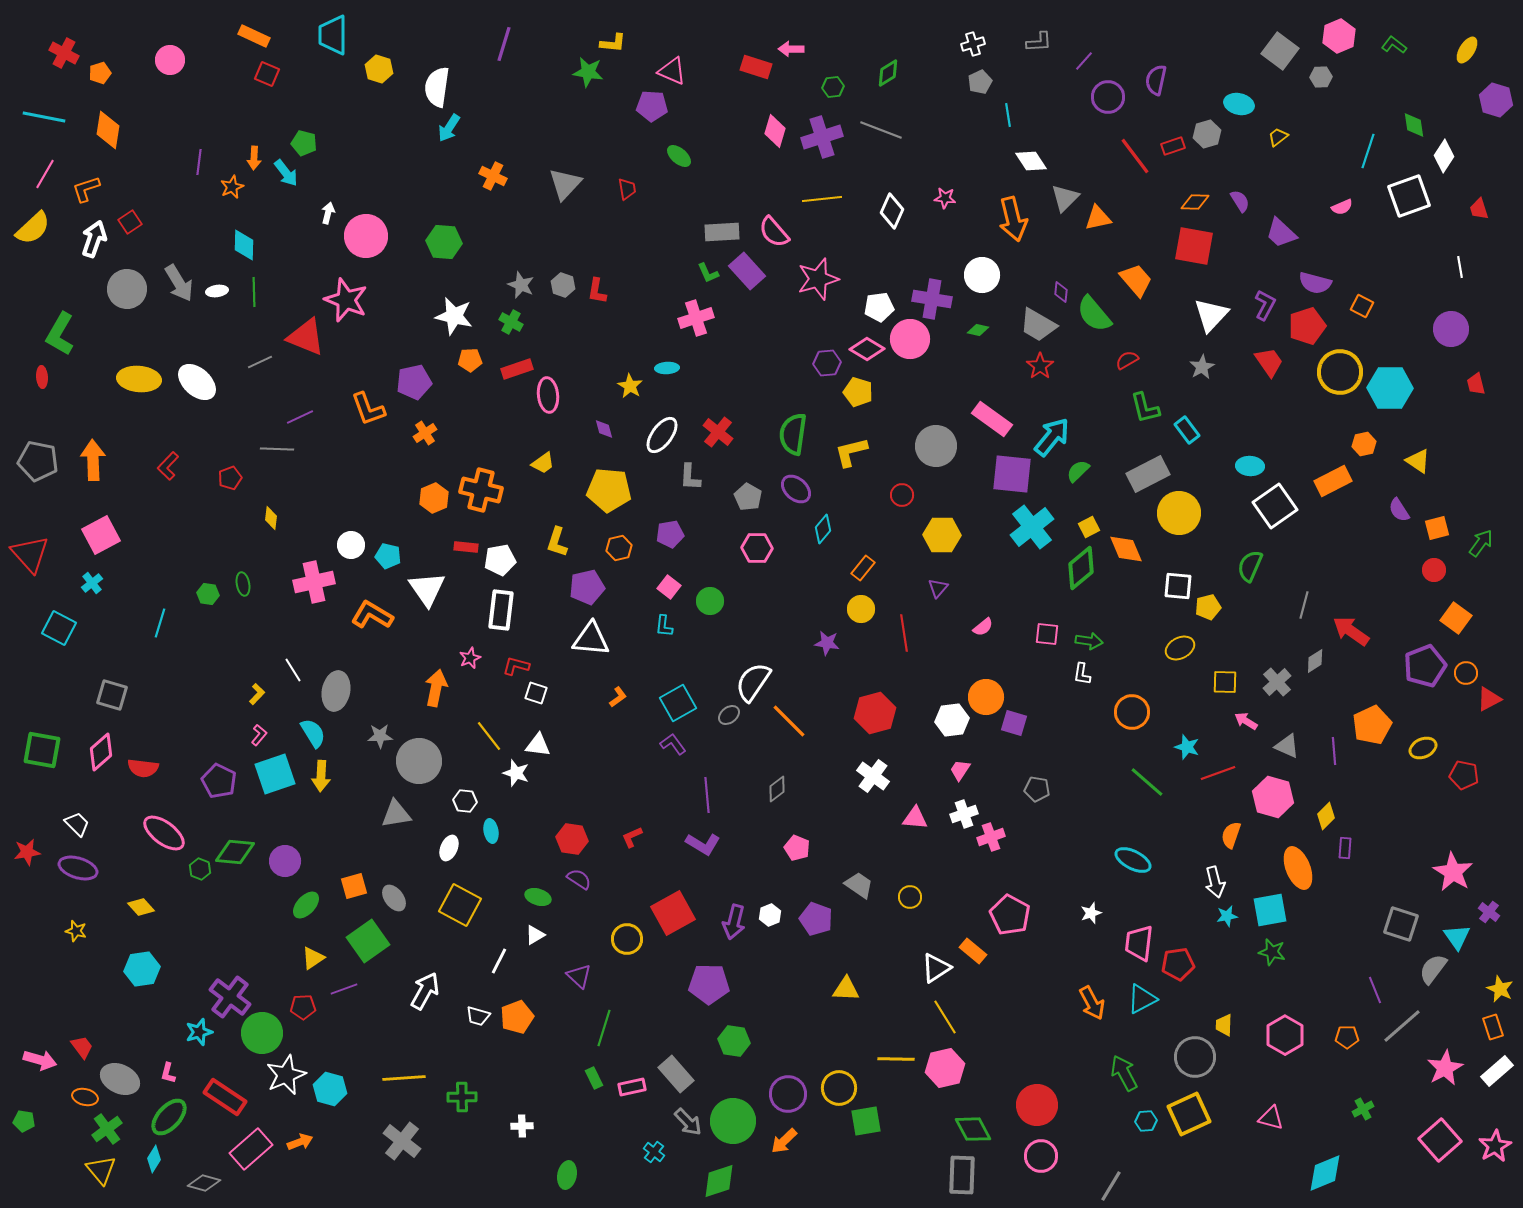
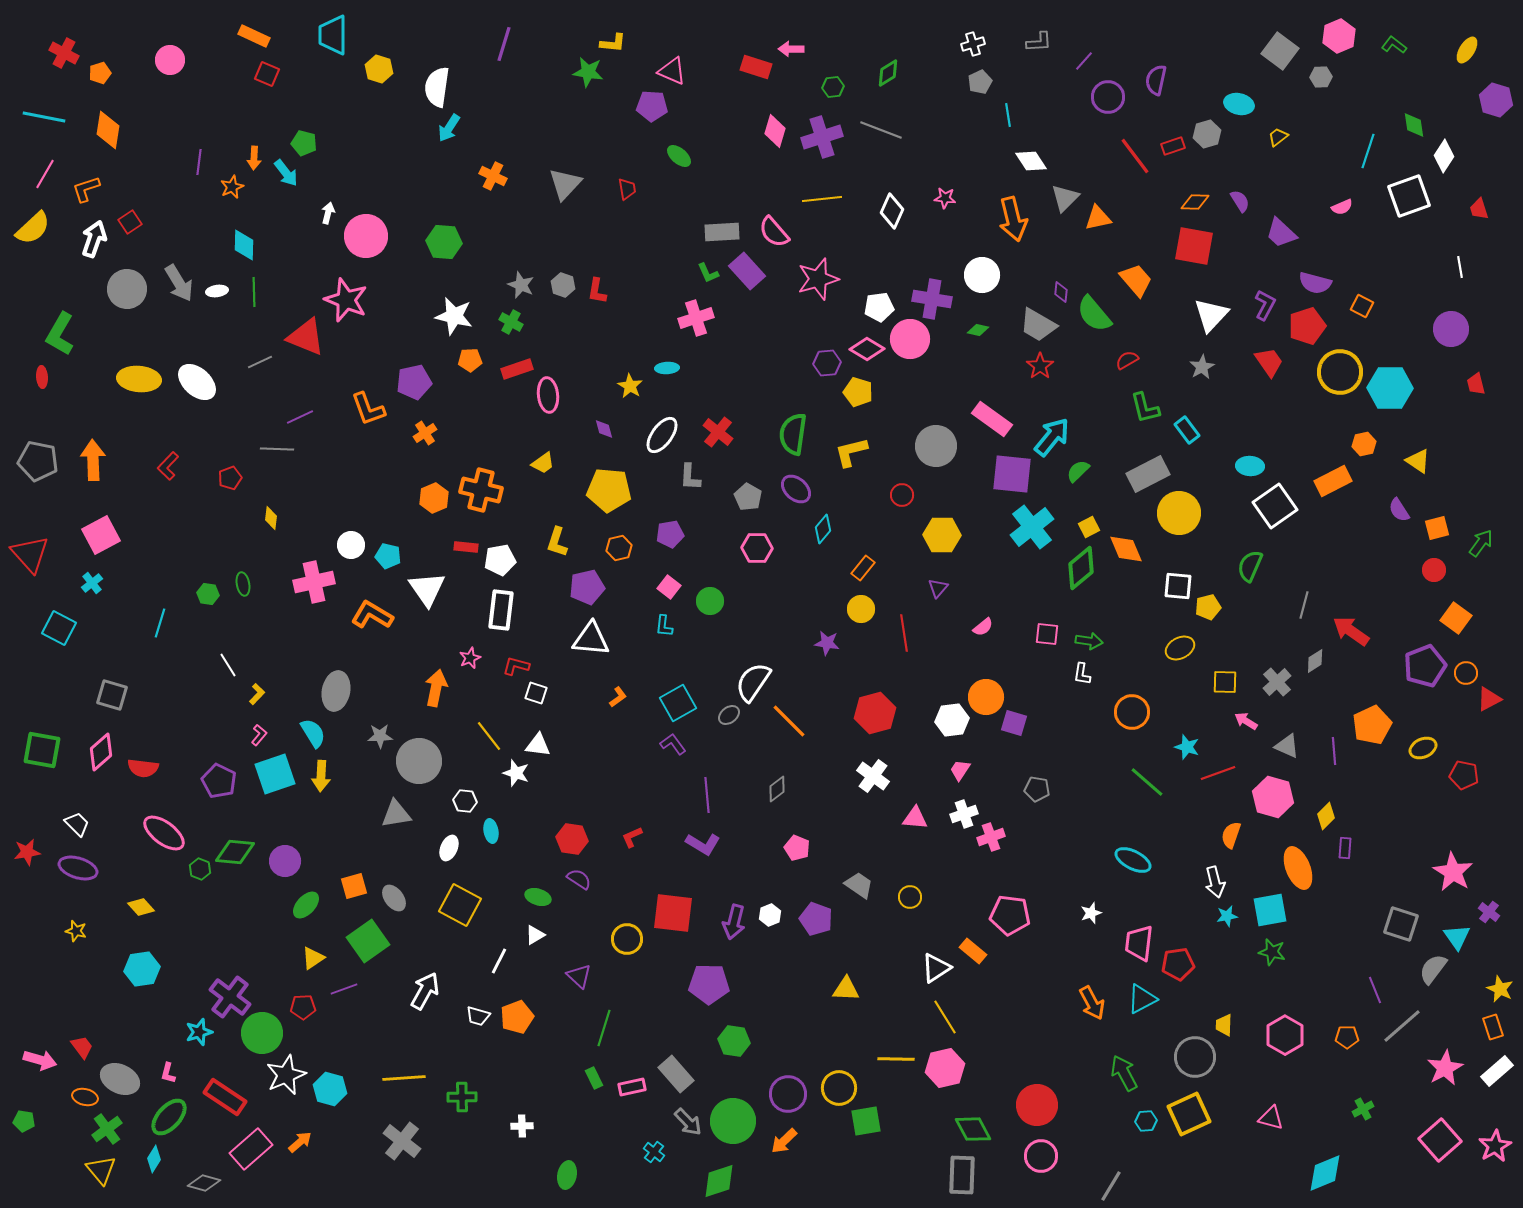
white line at (293, 670): moved 65 px left, 5 px up
red square at (673, 913): rotated 36 degrees clockwise
pink pentagon at (1010, 915): rotated 21 degrees counterclockwise
orange arrow at (300, 1142): rotated 20 degrees counterclockwise
